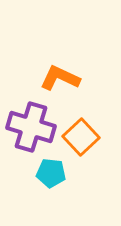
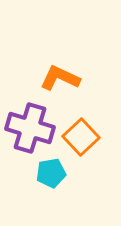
purple cross: moved 1 px left, 1 px down
cyan pentagon: rotated 16 degrees counterclockwise
